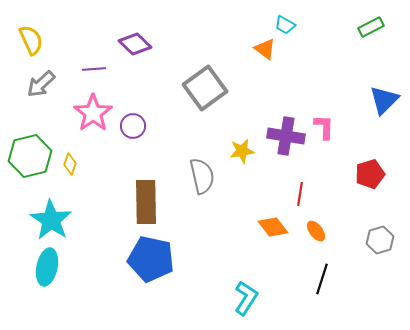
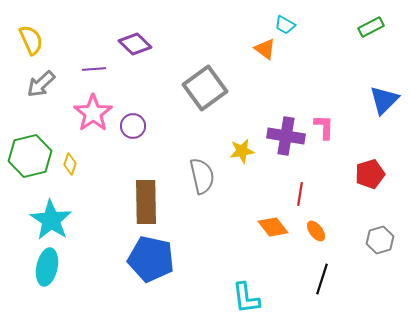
cyan L-shape: rotated 140 degrees clockwise
